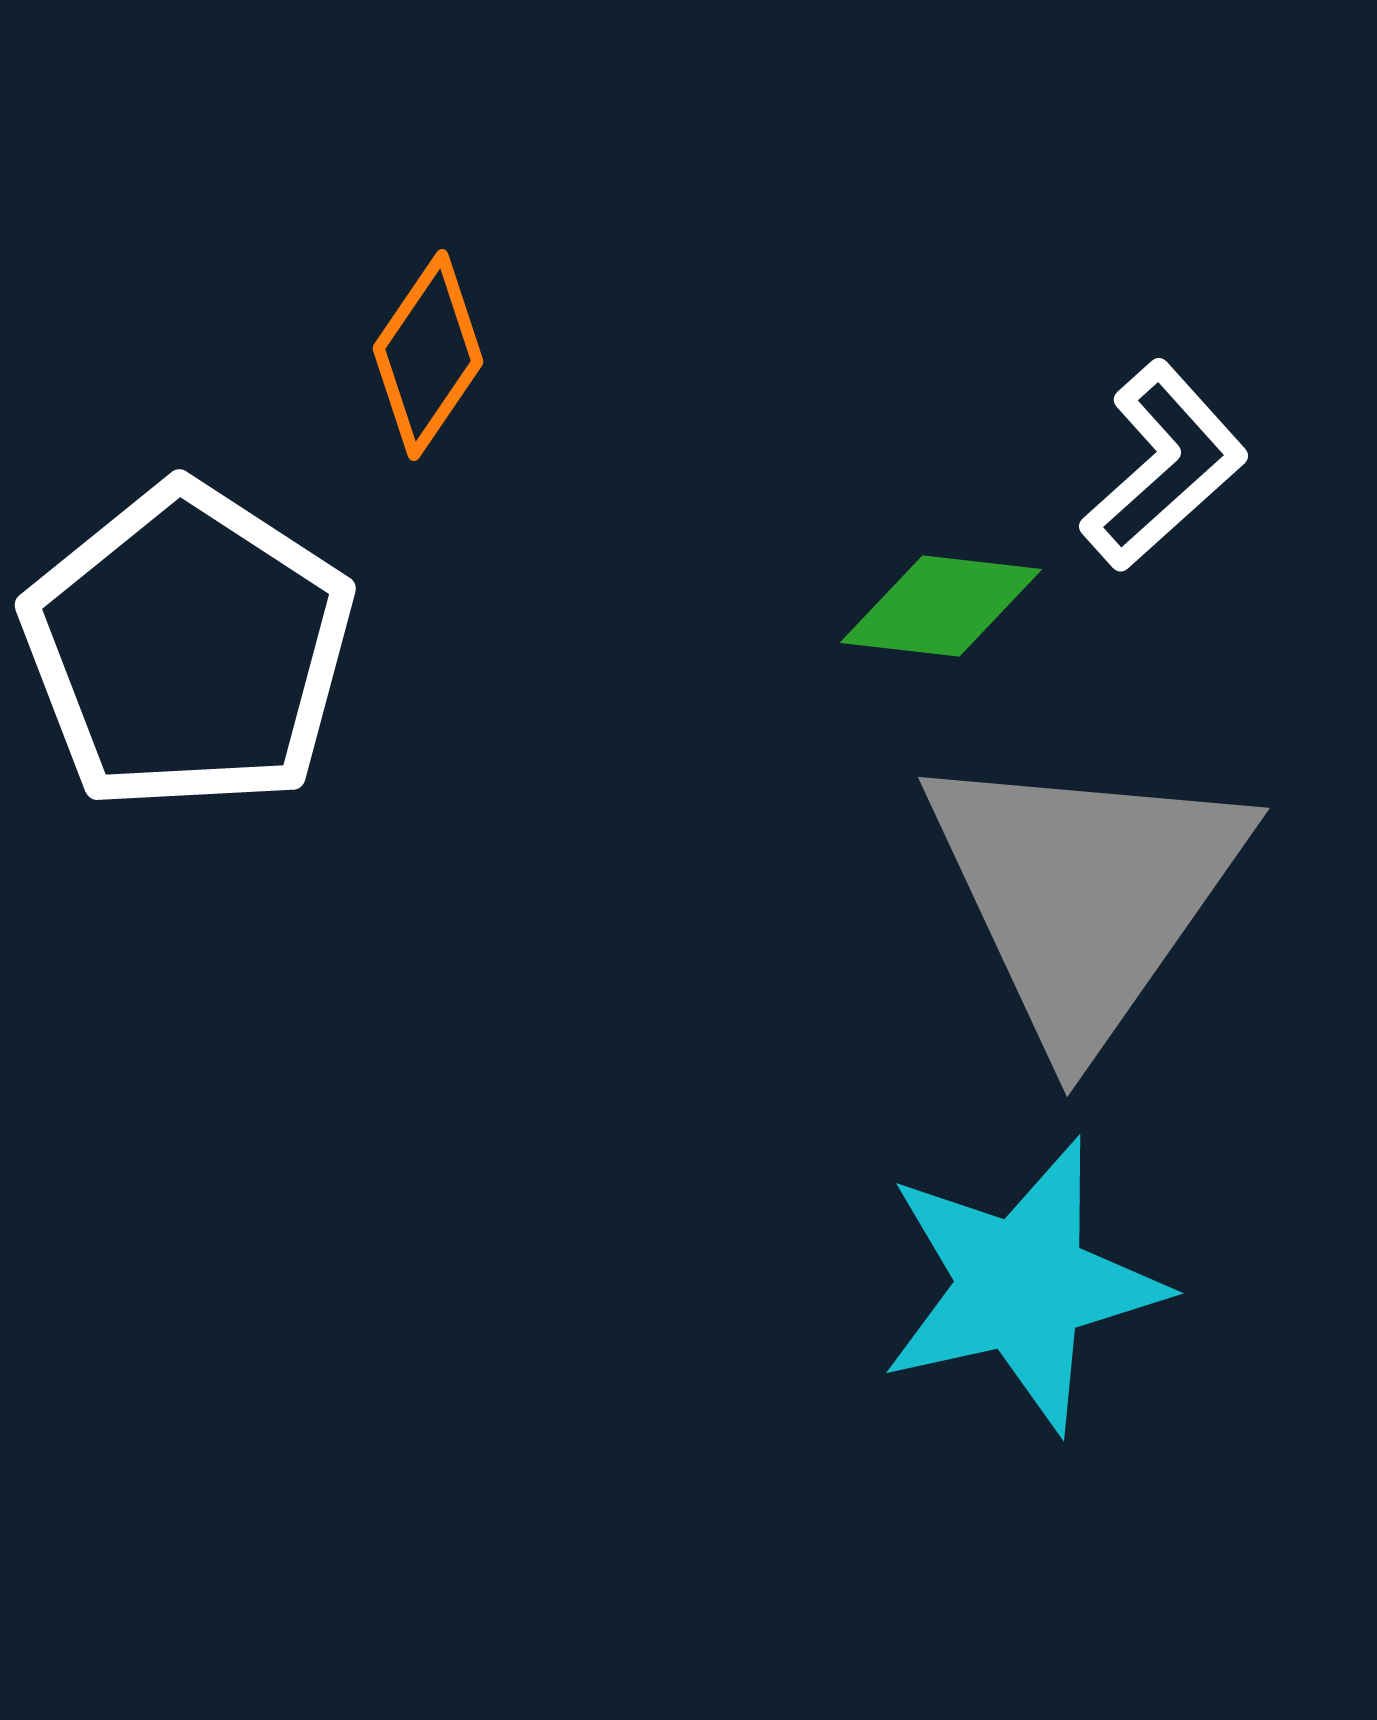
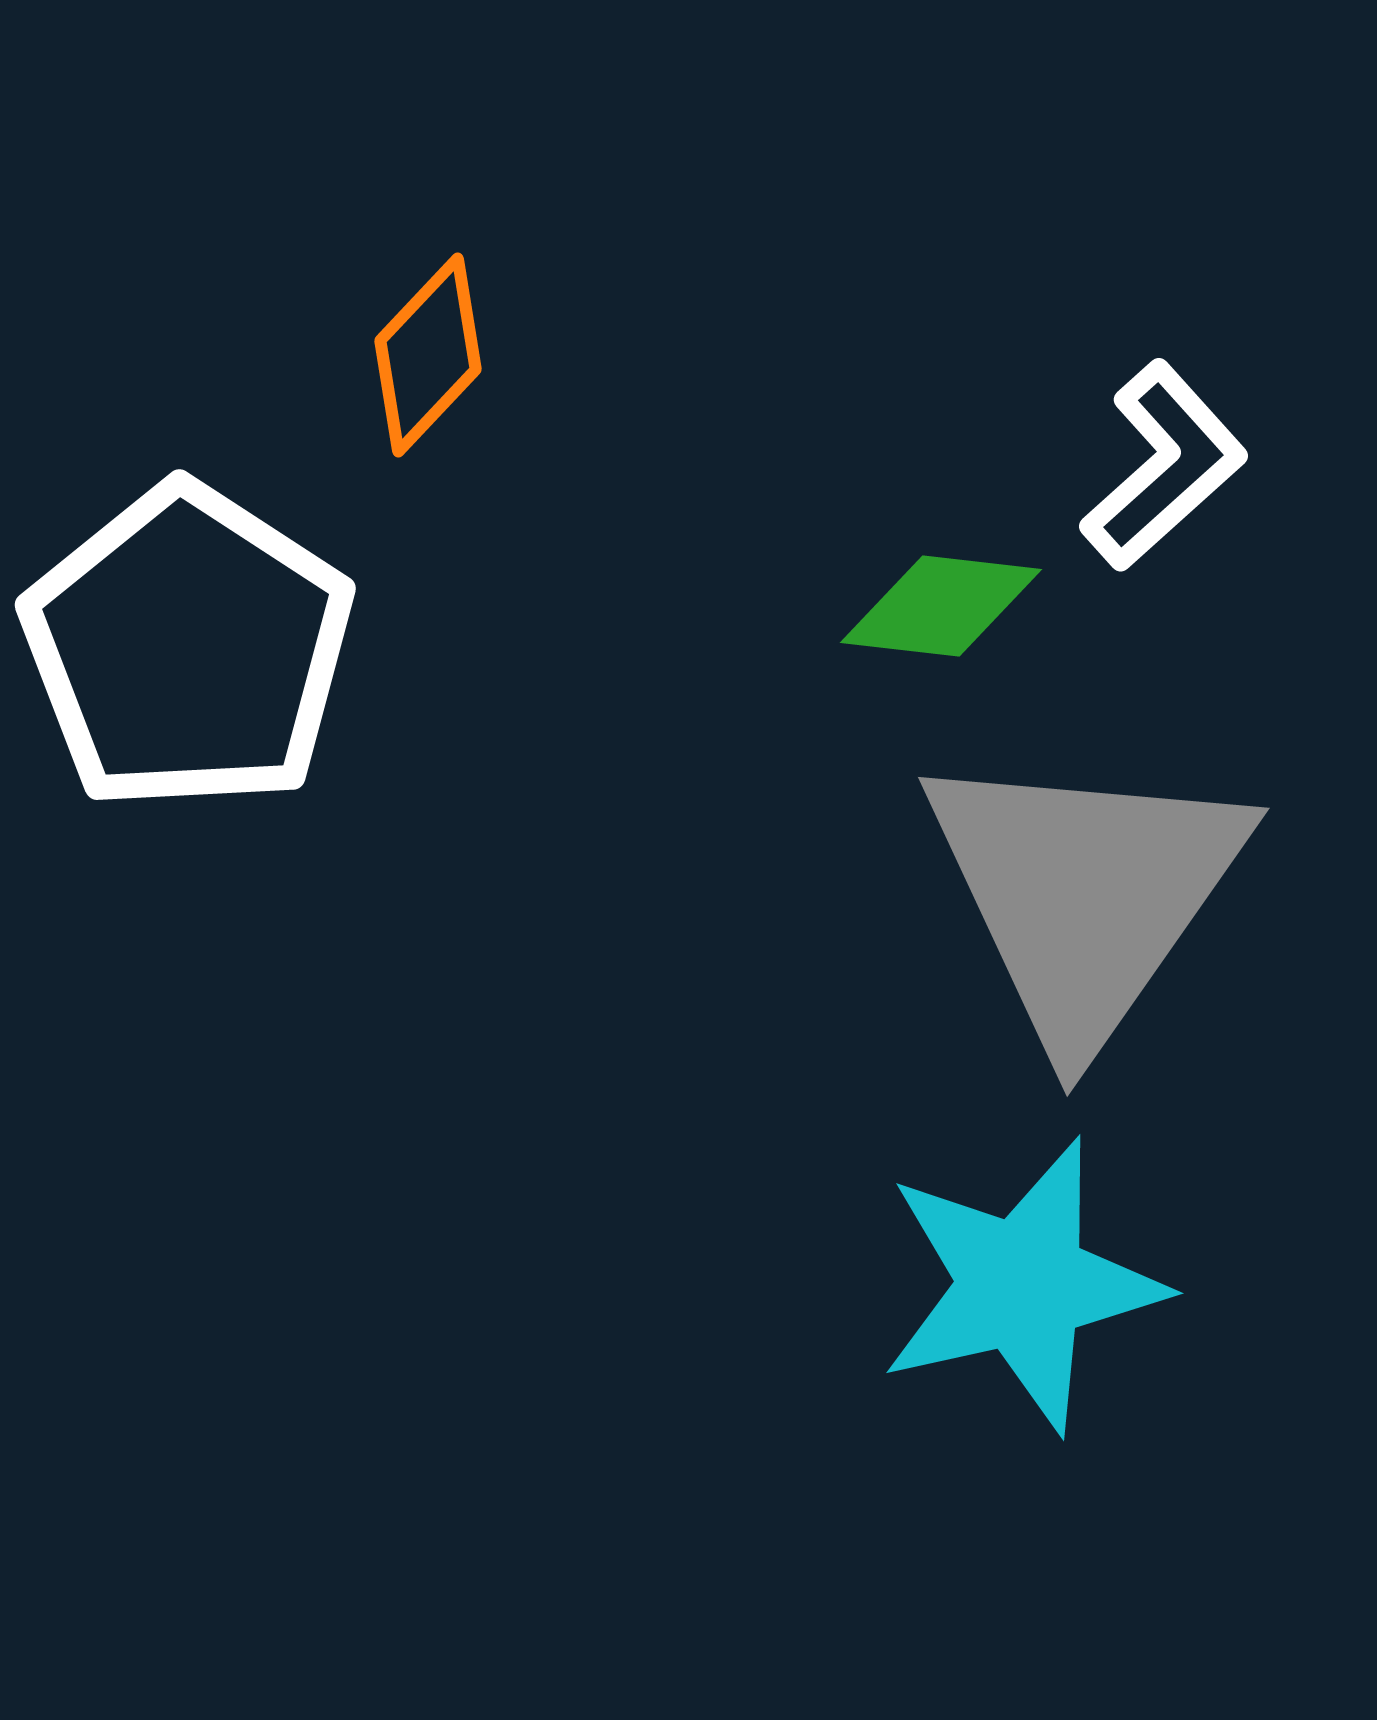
orange diamond: rotated 9 degrees clockwise
